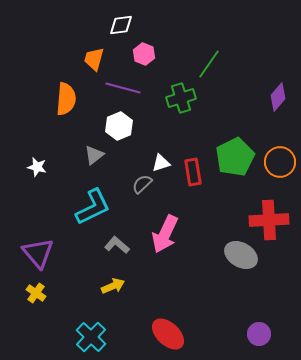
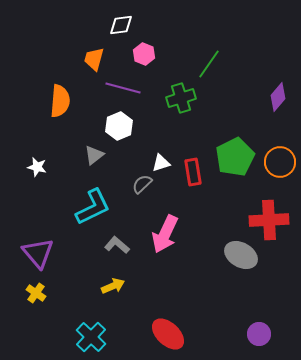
orange semicircle: moved 6 px left, 2 px down
